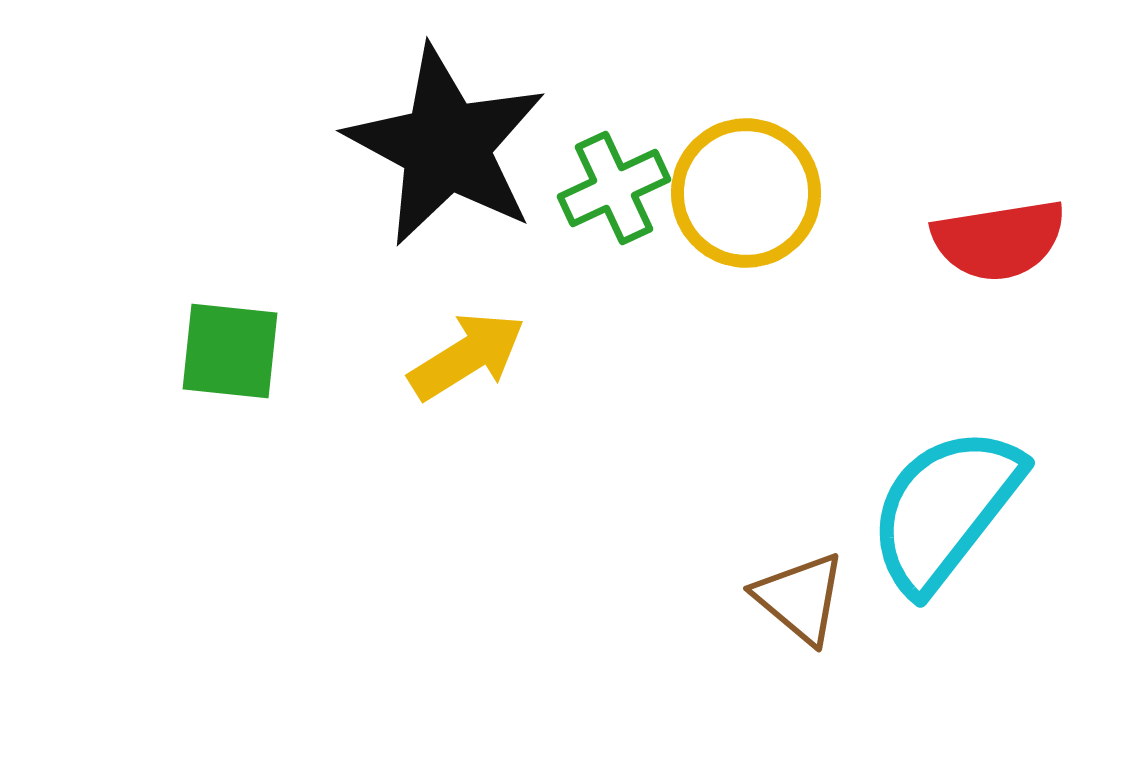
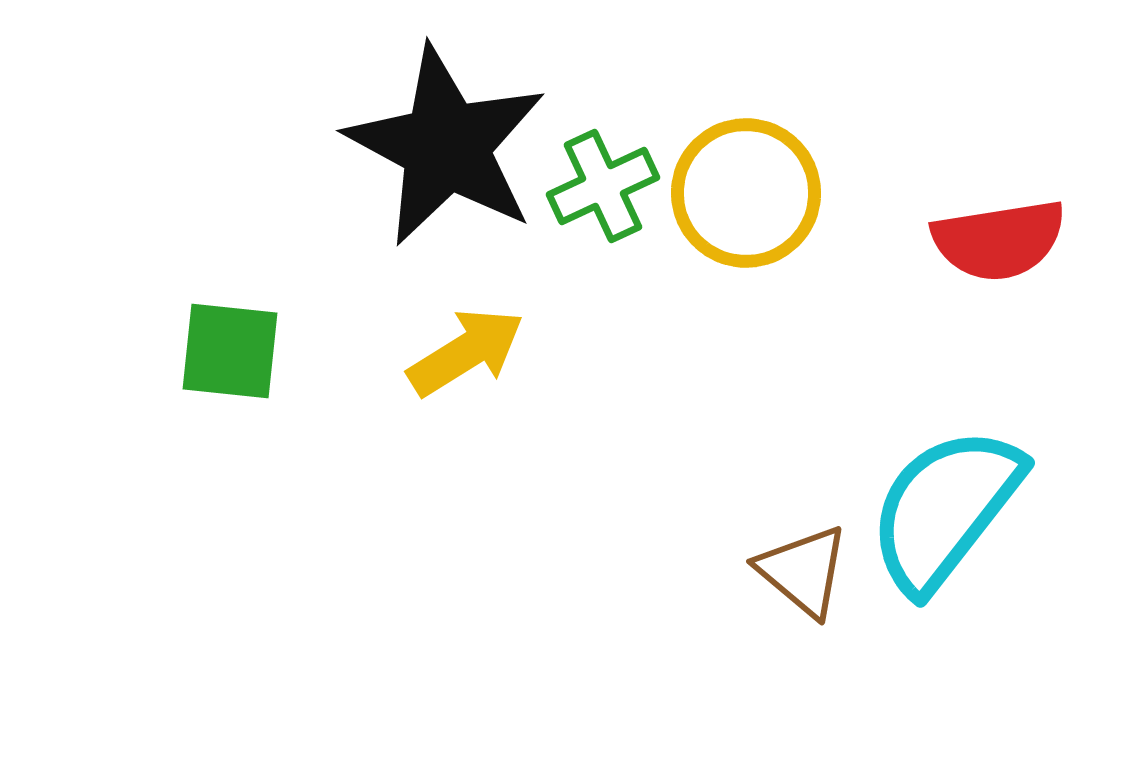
green cross: moved 11 px left, 2 px up
yellow arrow: moved 1 px left, 4 px up
brown triangle: moved 3 px right, 27 px up
